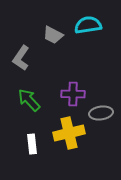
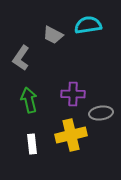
green arrow: rotated 30 degrees clockwise
yellow cross: moved 2 px right, 2 px down
